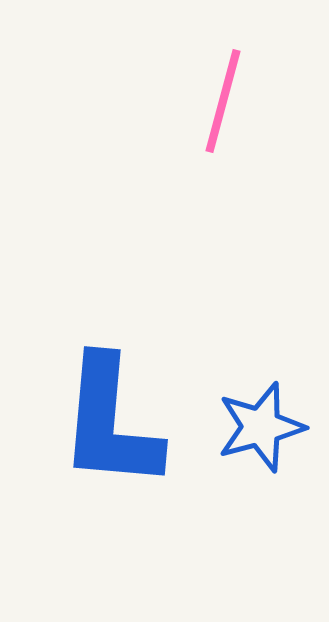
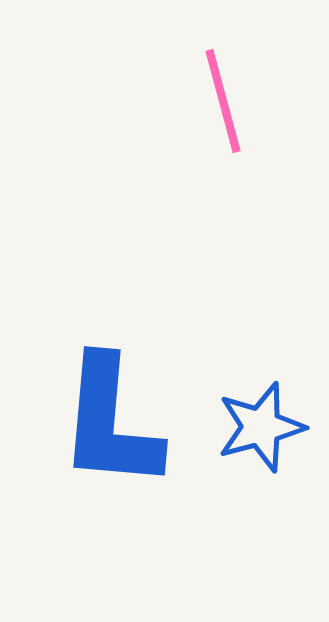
pink line: rotated 30 degrees counterclockwise
